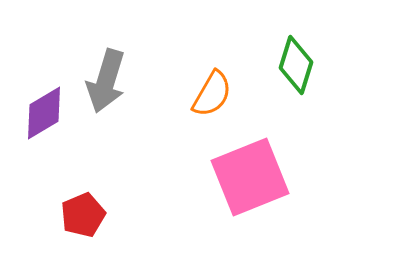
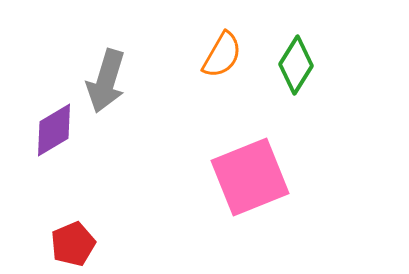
green diamond: rotated 14 degrees clockwise
orange semicircle: moved 10 px right, 39 px up
purple diamond: moved 10 px right, 17 px down
red pentagon: moved 10 px left, 29 px down
